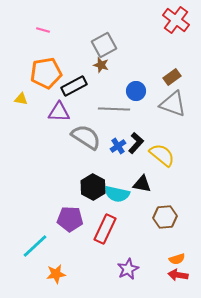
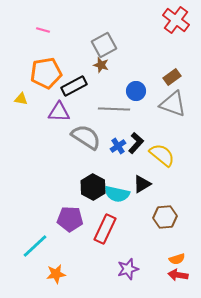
black triangle: rotated 42 degrees counterclockwise
purple star: rotated 10 degrees clockwise
